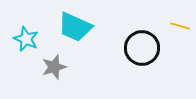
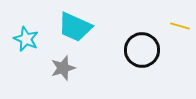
black circle: moved 2 px down
gray star: moved 9 px right, 1 px down
